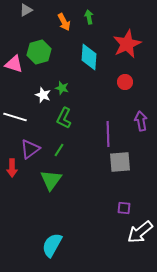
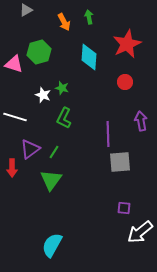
green line: moved 5 px left, 2 px down
